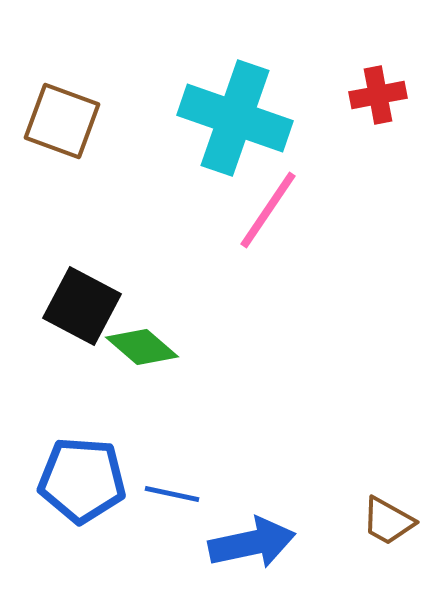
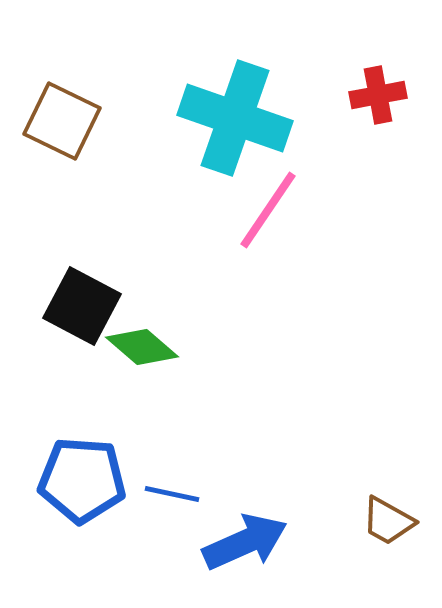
brown square: rotated 6 degrees clockwise
blue arrow: moved 7 px left, 1 px up; rotated 12 degrees counterclockwise
